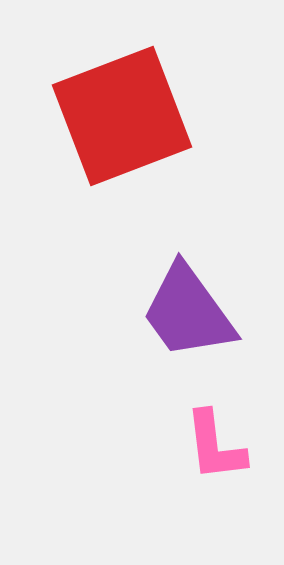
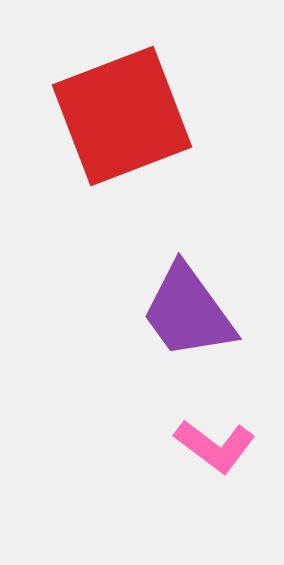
pink L-shape: rotated 46 degrees counterclockwise
